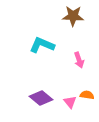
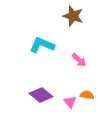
brown star: rotated 15 degrees clockwise
pink arrow: rotated 28 degrees counterclockwise
purple diamond: moved 3 px up
